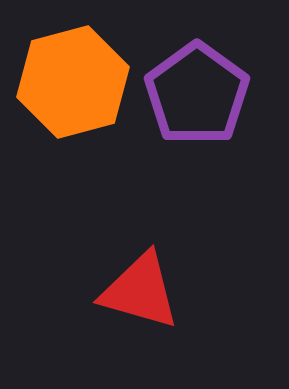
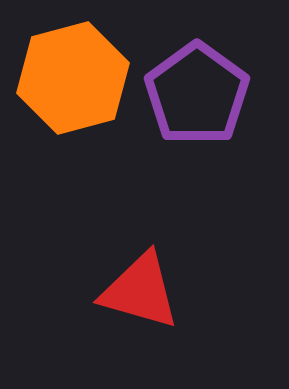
orange hexagon: moved 4 px up
